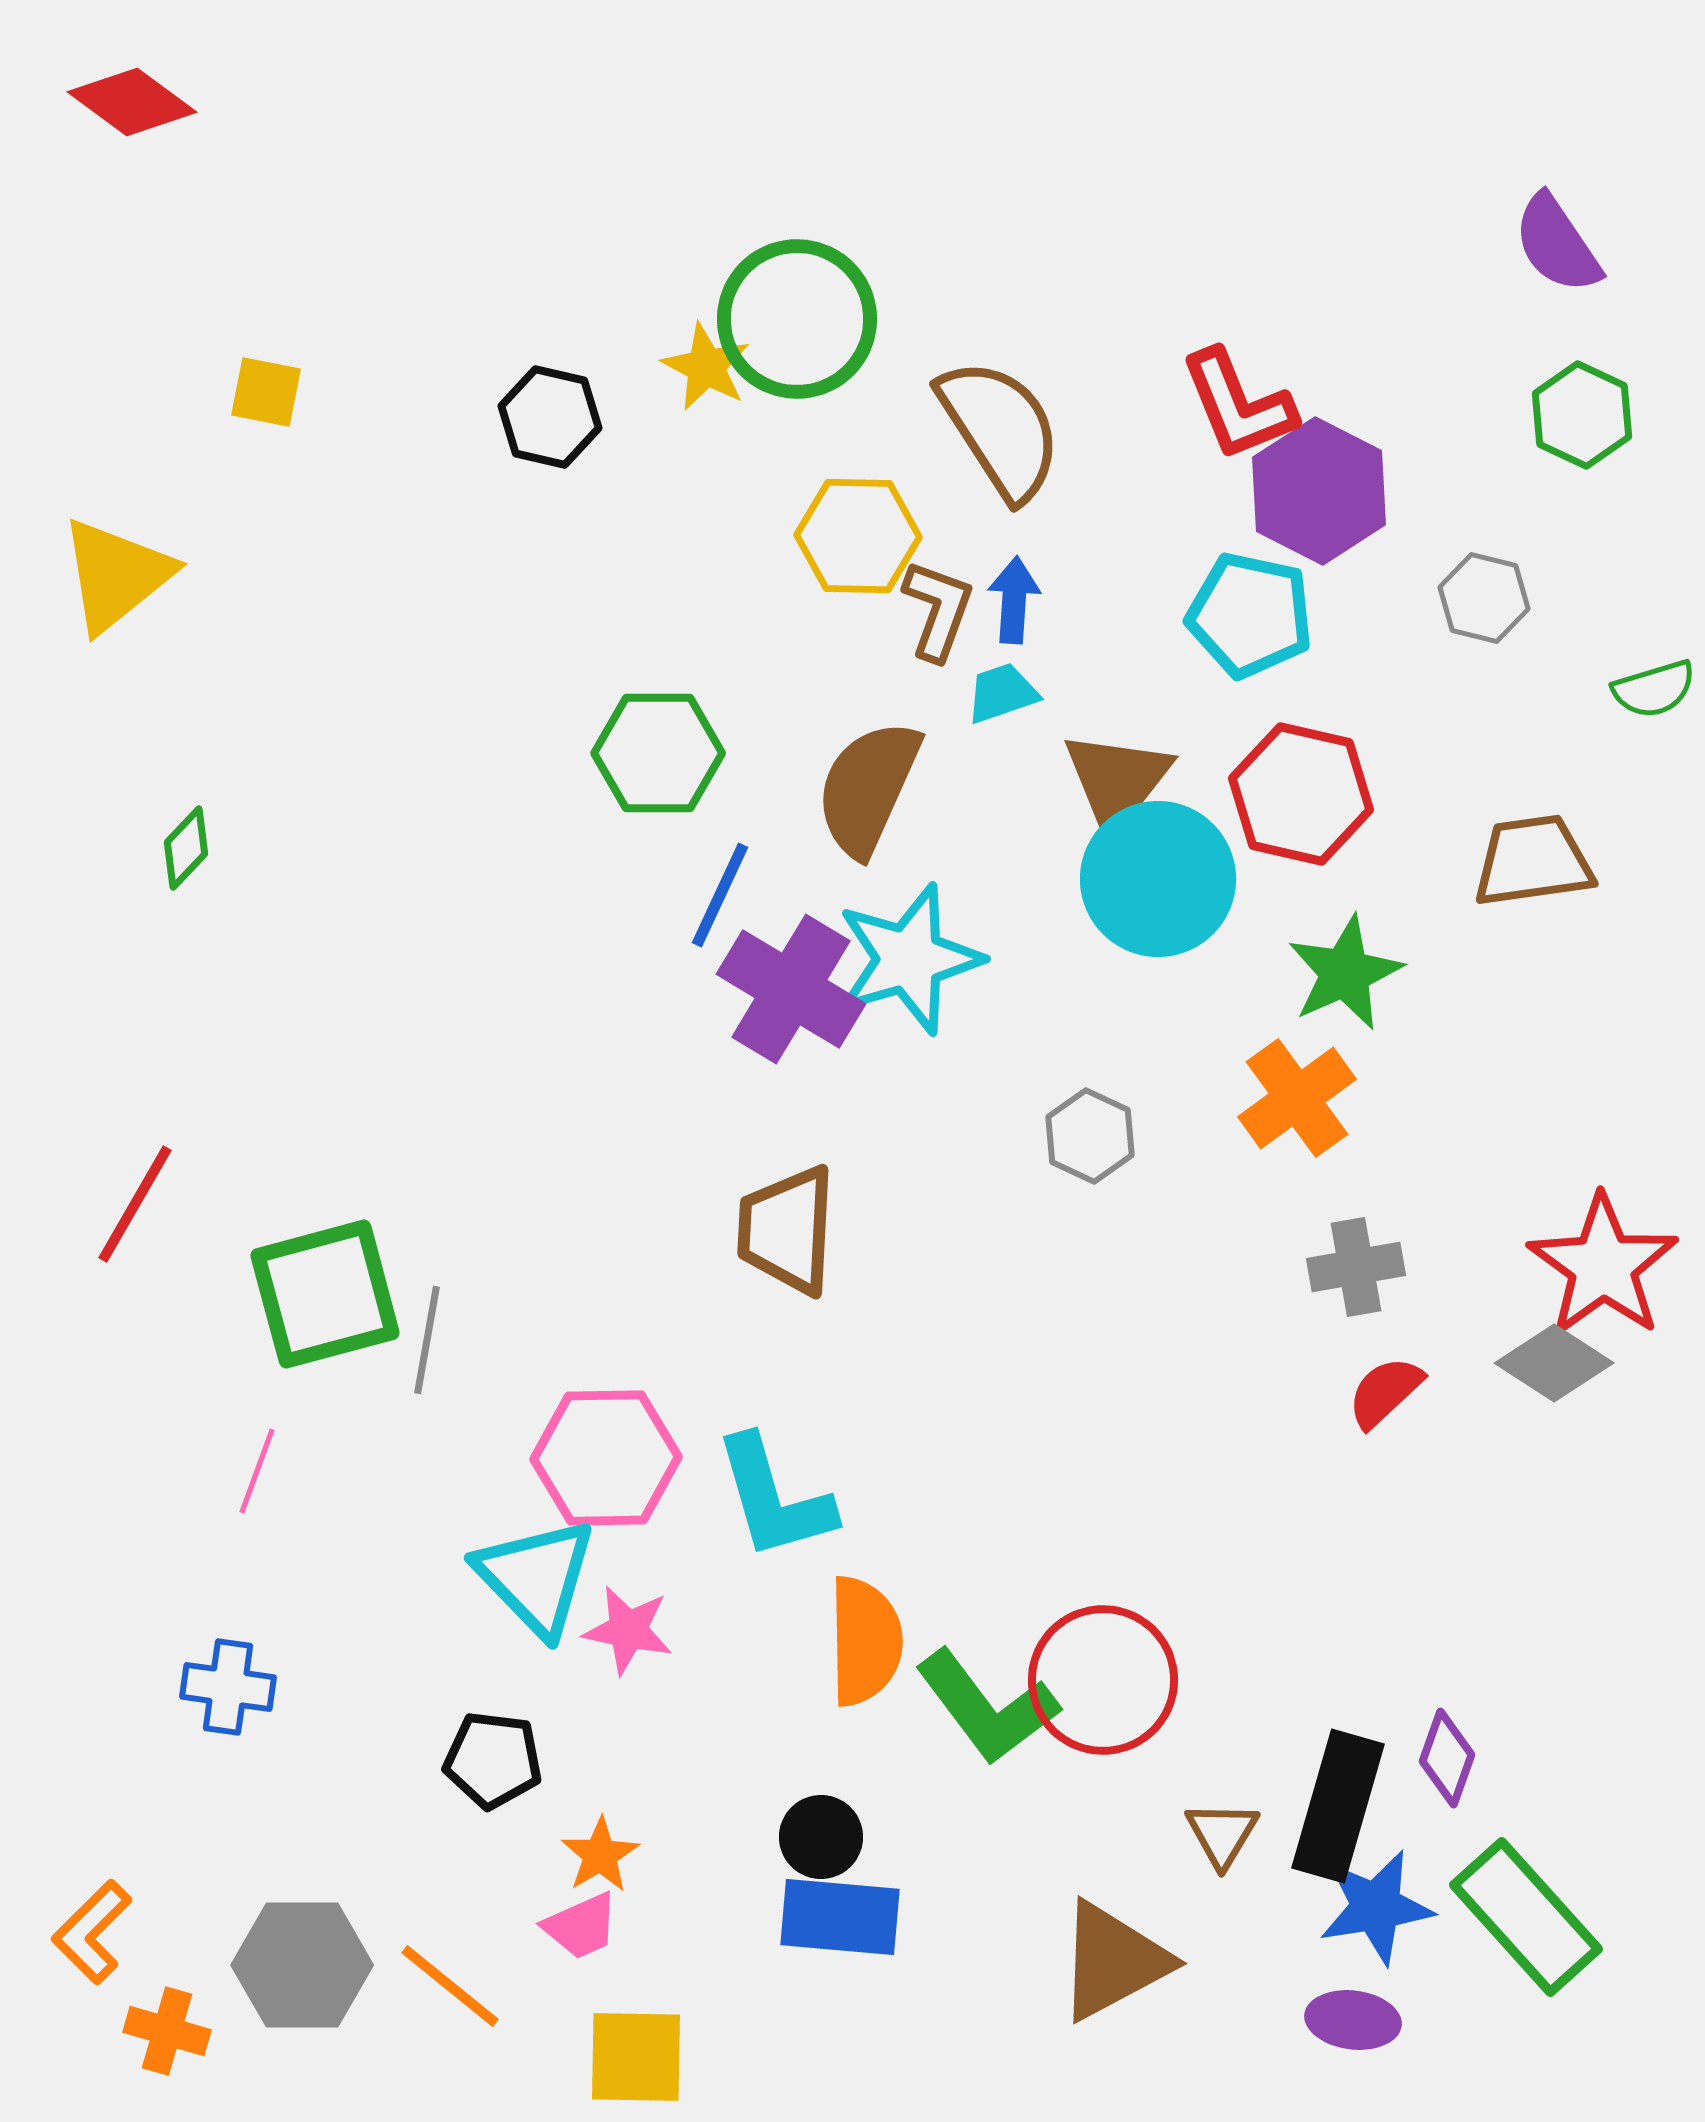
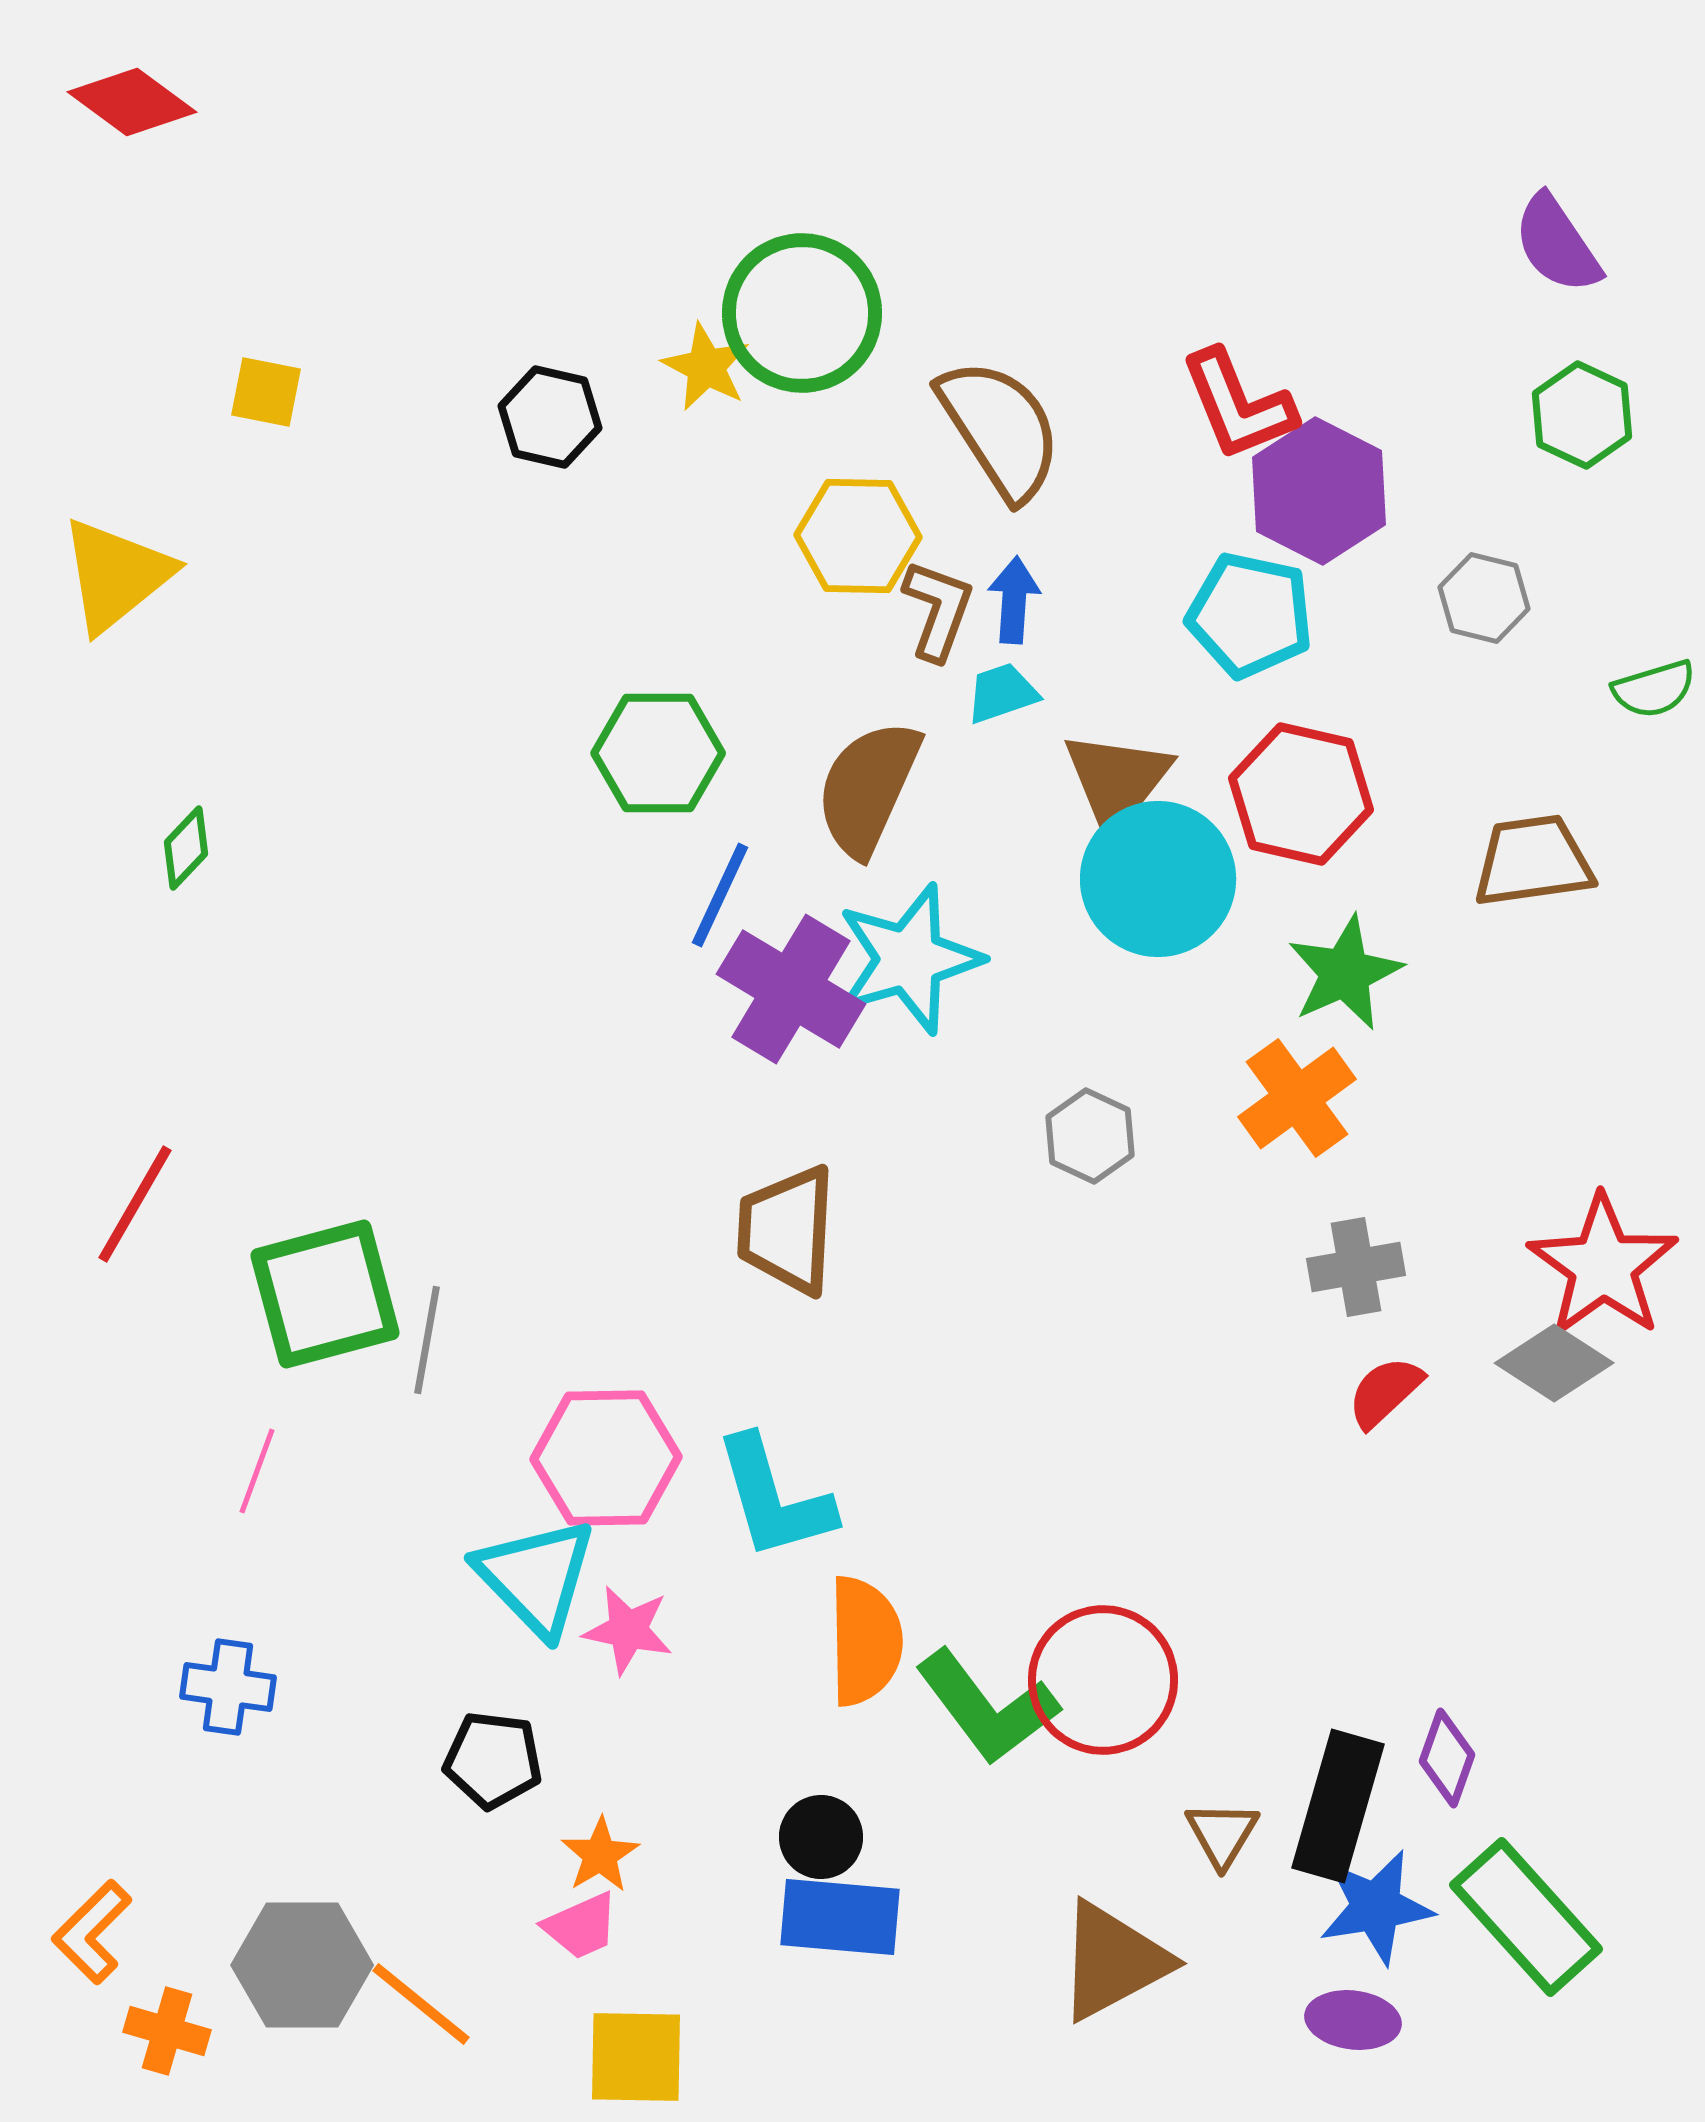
green circle at (797, 319): moved 5 px right, 6 px up
orange line at (450, 1986): moved 29 px left, 18 px down
